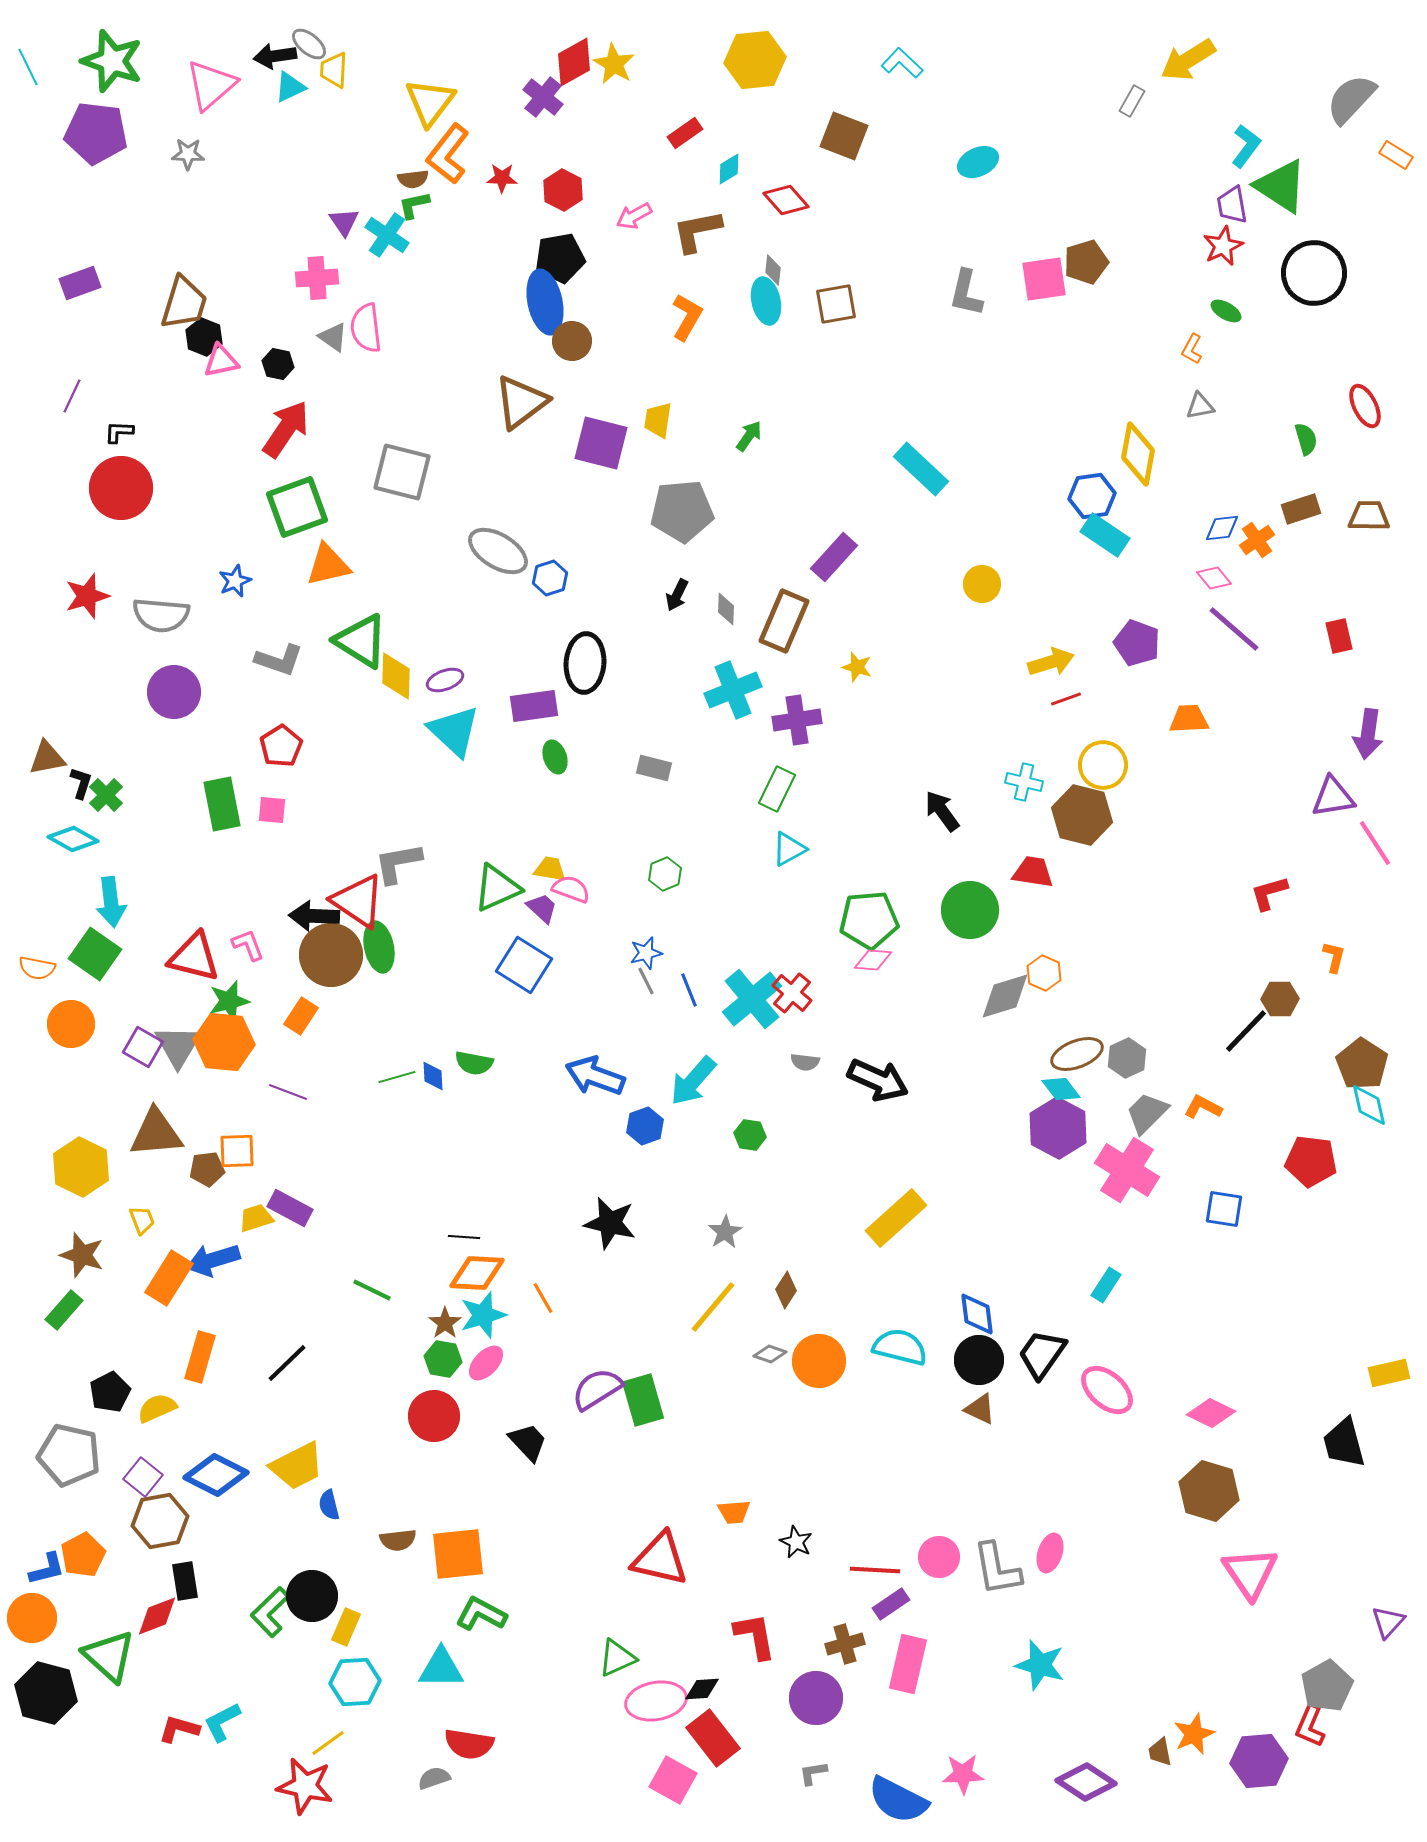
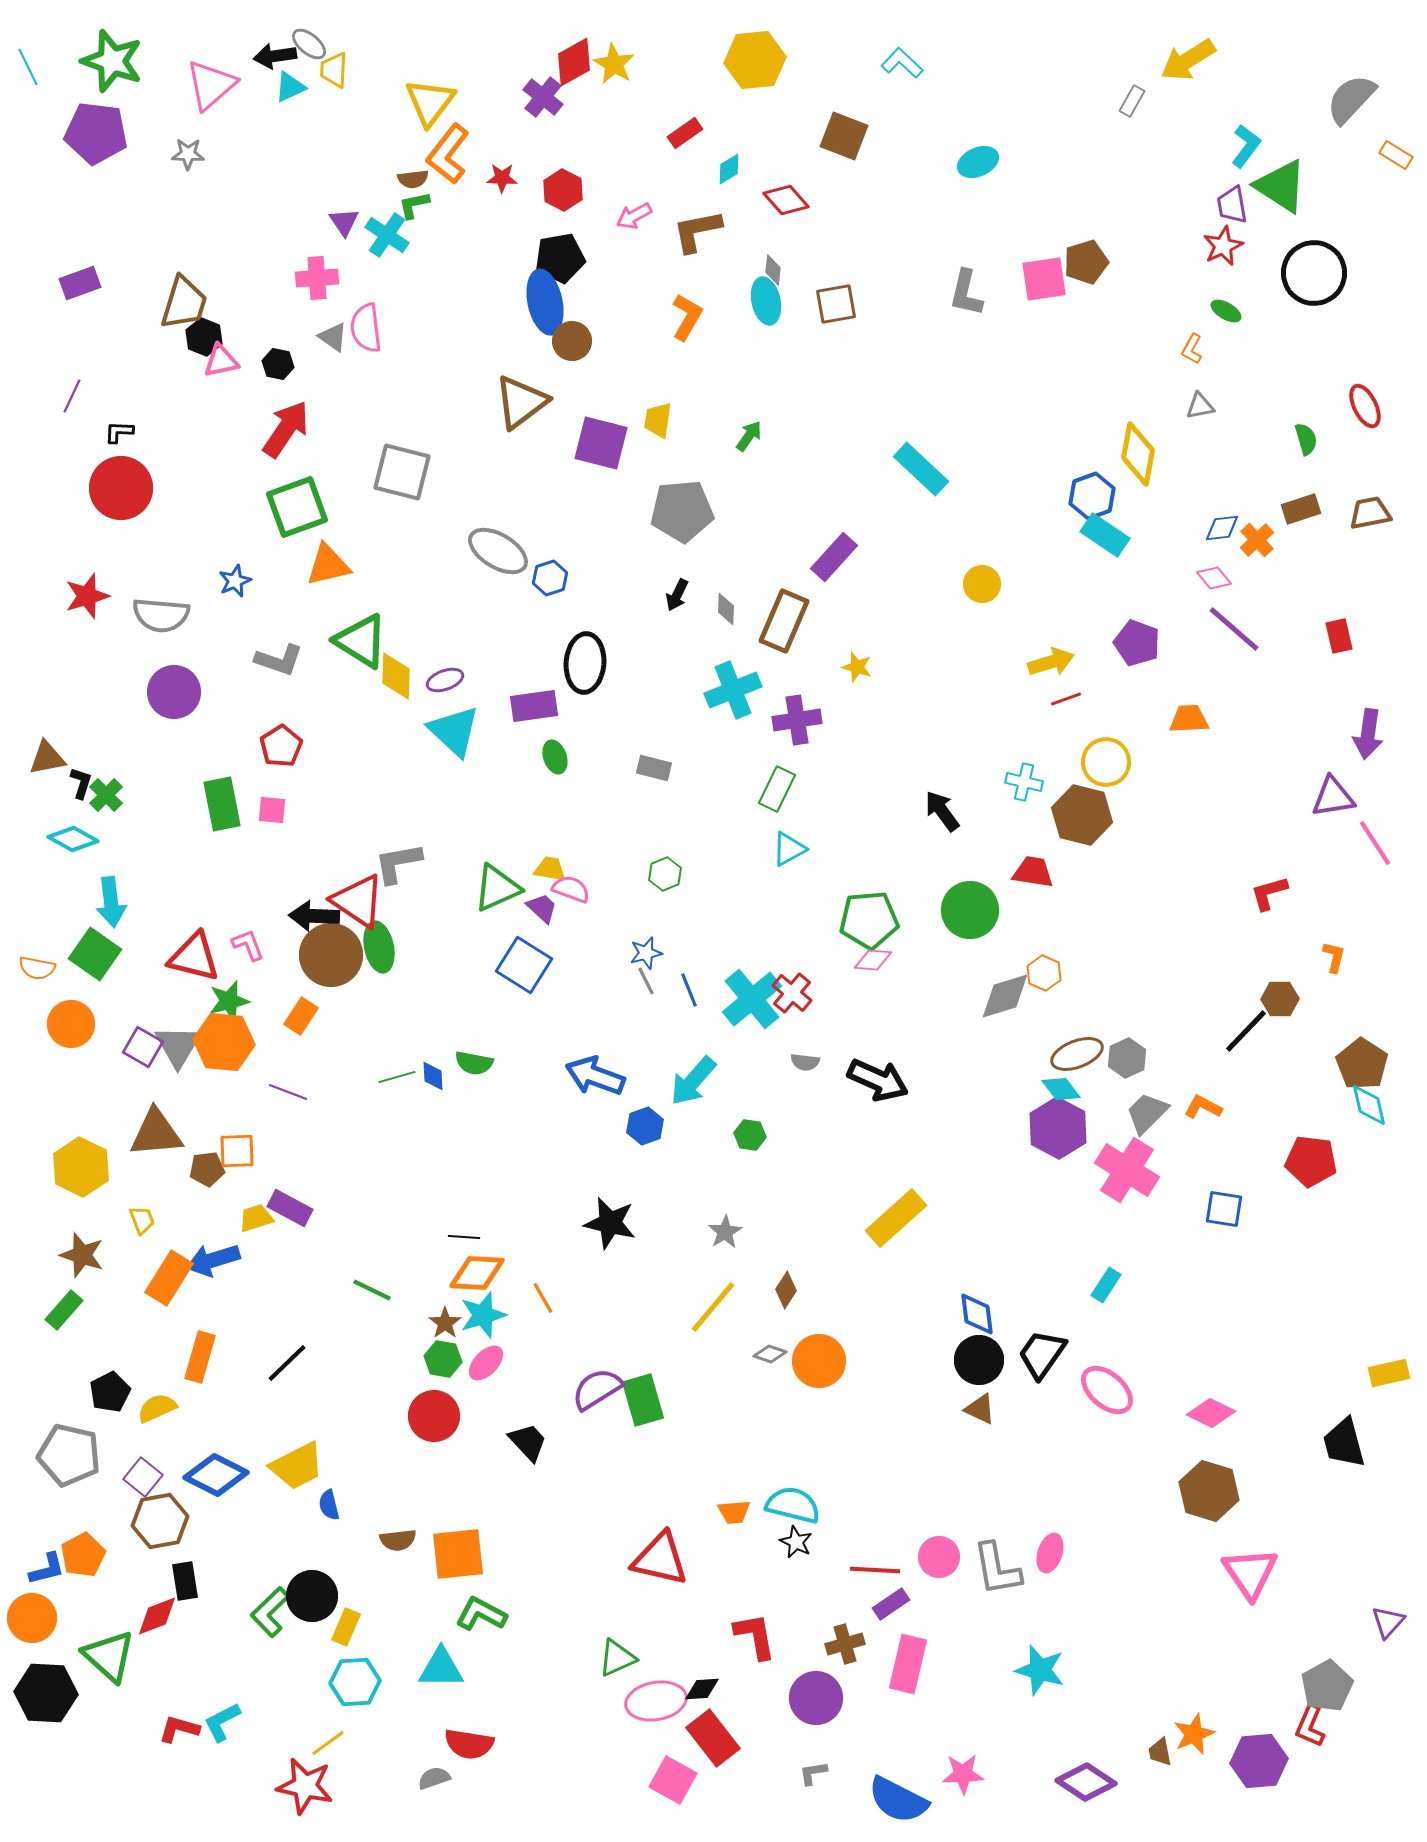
blue hexagon at (1092, 496): rotated 12 degrees counterclockwise
brown trapezoid at (1369, 516): moved 1 px right, 3 px up; rotated 12 degrees counterclockwise
orange cross at (1257, 540): rotated 8 degrees counterclockwise
yellow circle at (1103, 765): moved 3 px right, 3 px up
cyan semicircle at (900, 1347): moved 107 px left, 158 px down
cyan star at (1040, 1665): moved 5 px down
black hexagon at (46, 1693): rotated 12 degrees counterclockwise
